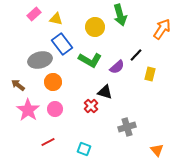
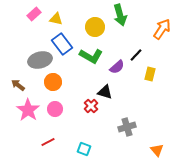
green L-shape: moved 1 px right, 4 px up
